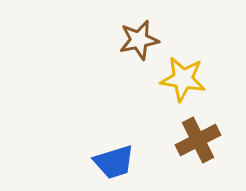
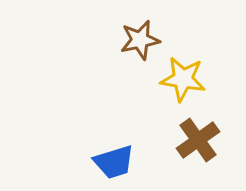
brown star: moved 1 px right
brown cross: rotated 9 degrees counterclockwise
